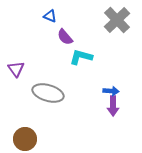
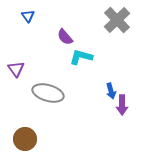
blue triangle: moved 22 px left; rotated 32 degrees clockwise
blue arrow: rotated 70 degrees clockwise
purple arrow: moved 9 px right, 1 px up
